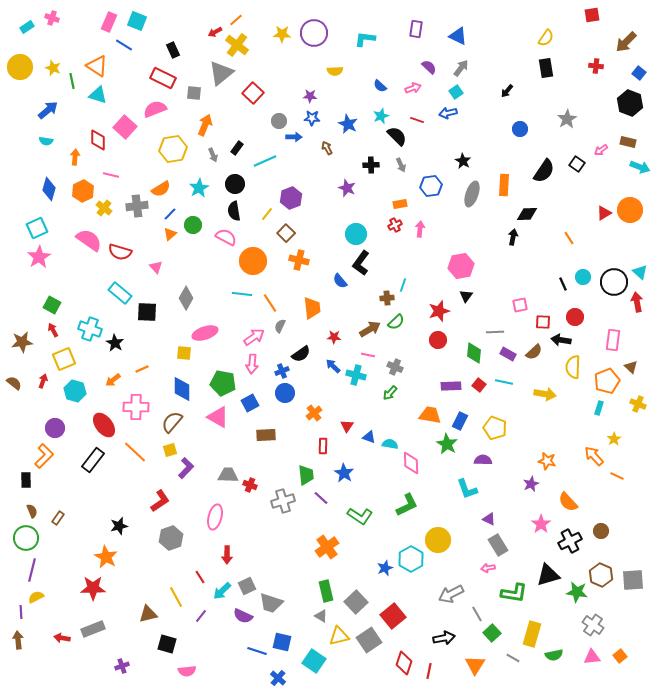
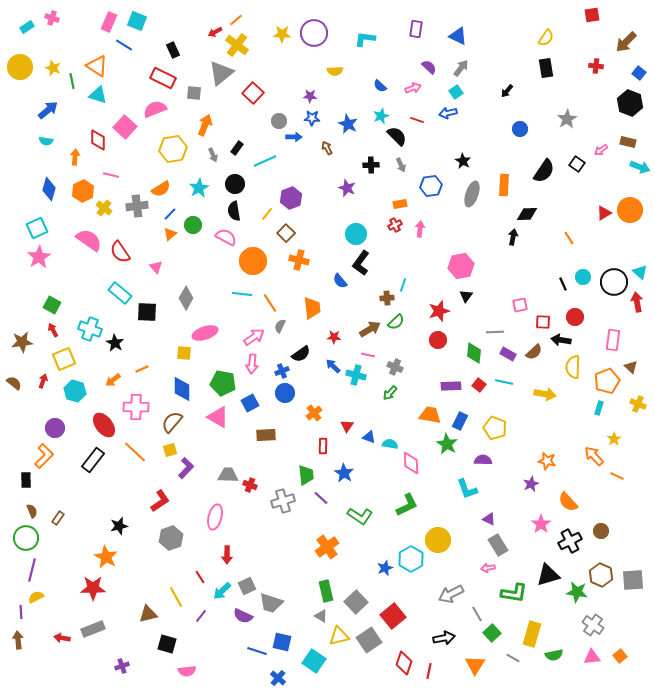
red semicircle at (120, 252): rotated 40 degrees clockwise
